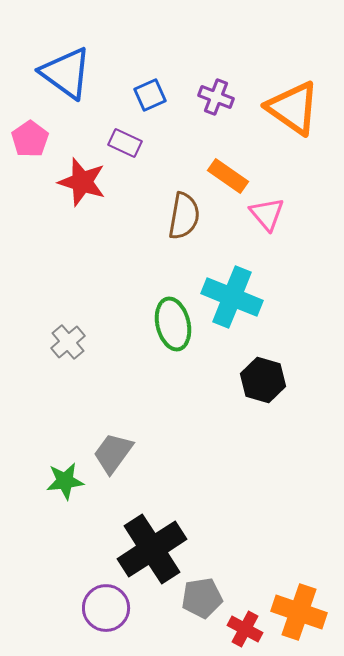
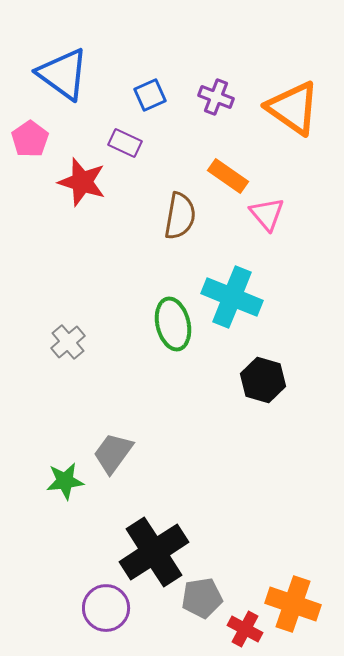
blue triangle: moved 3 px left, 1 px down
brown semicircle: moved 4 px left
black cross: moved 2 px right, 3 px down
orange cross: moved 6 px left, 8 px up
